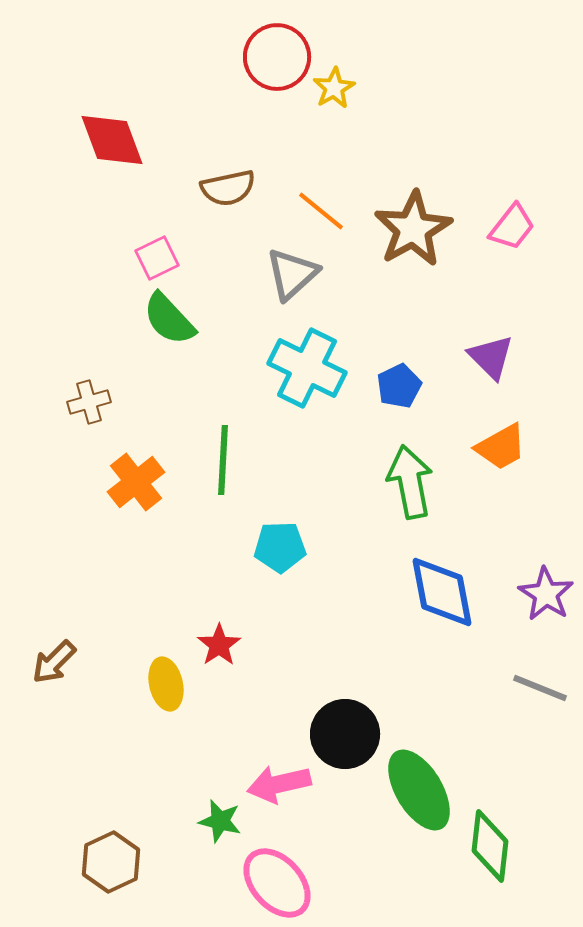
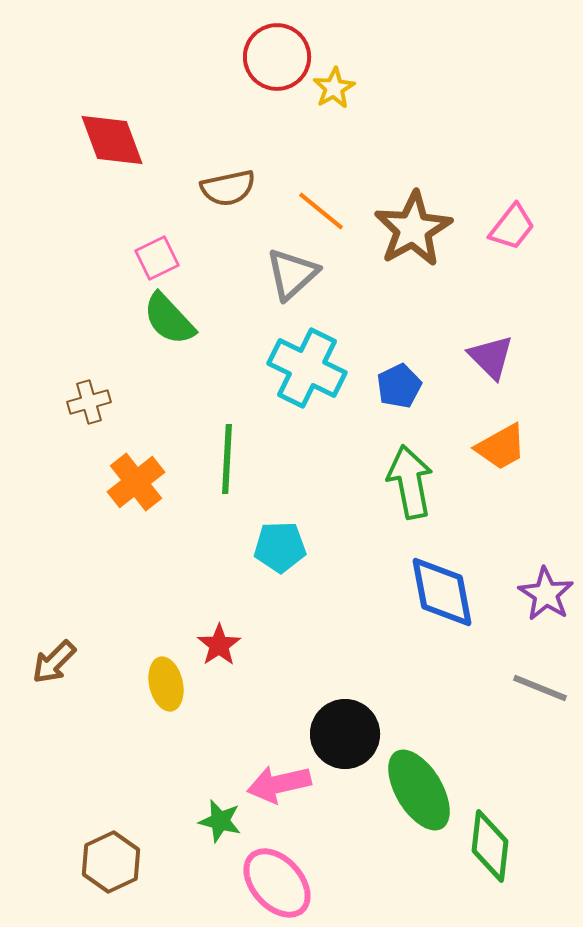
green line: moved 4 px right, 1 px up
